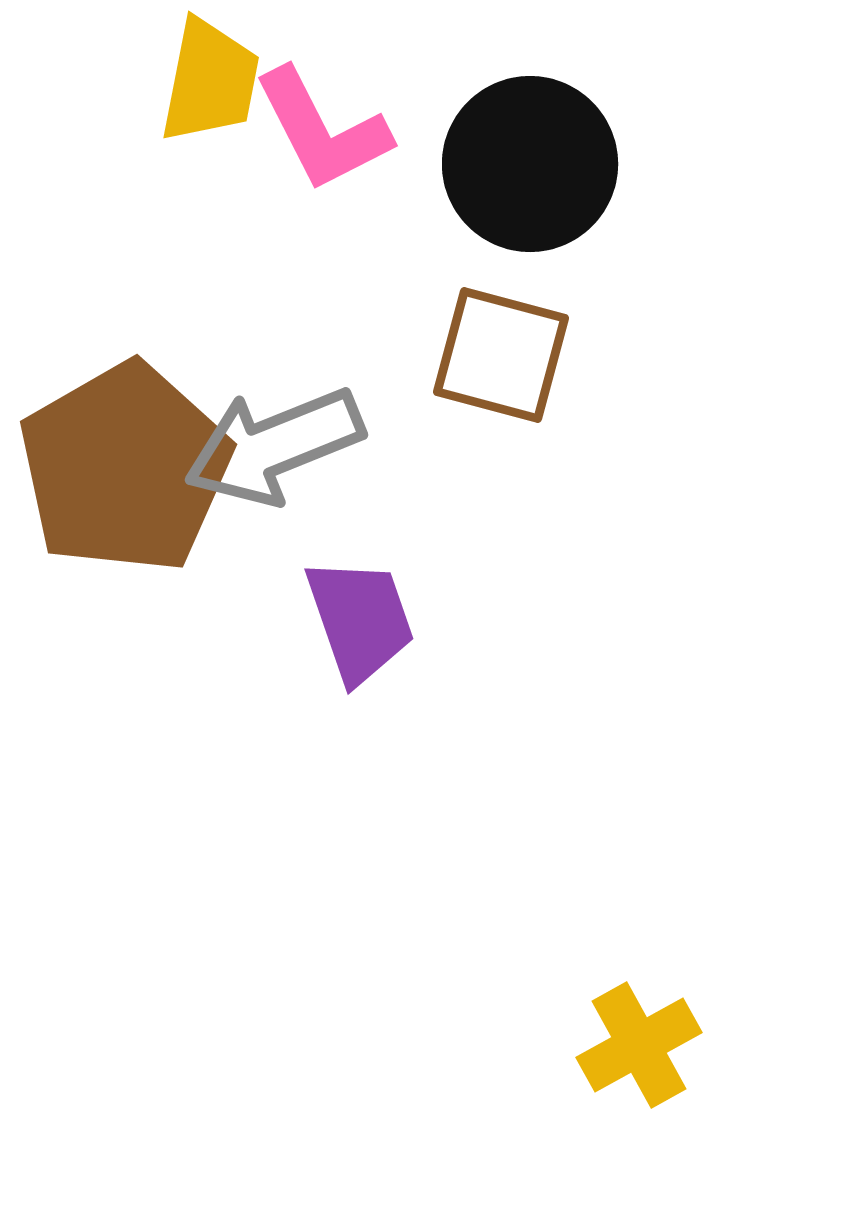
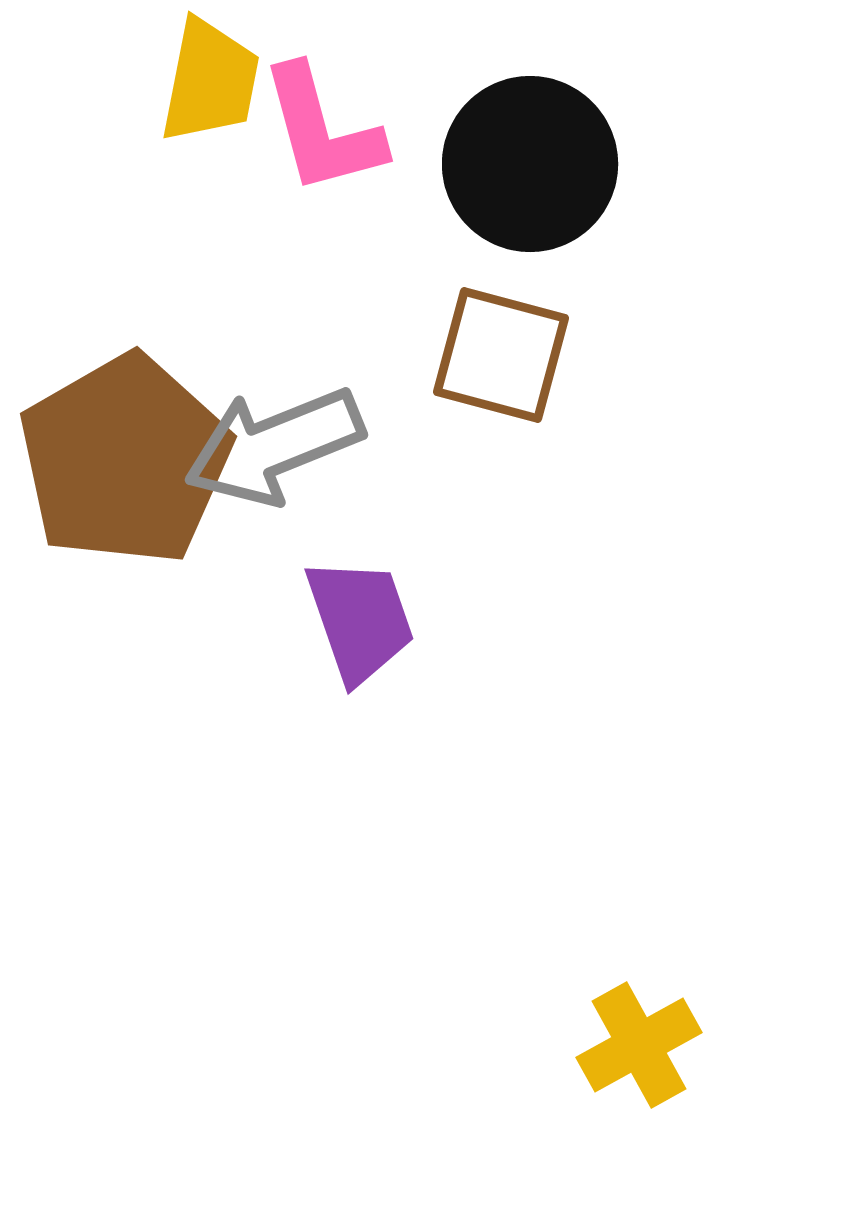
pink L-shape: rotated 12 degrees clockwise
brown pentagon: moved 8 px up
